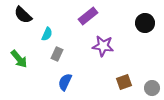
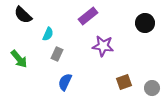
cyan semicircle: moved 1 px right
